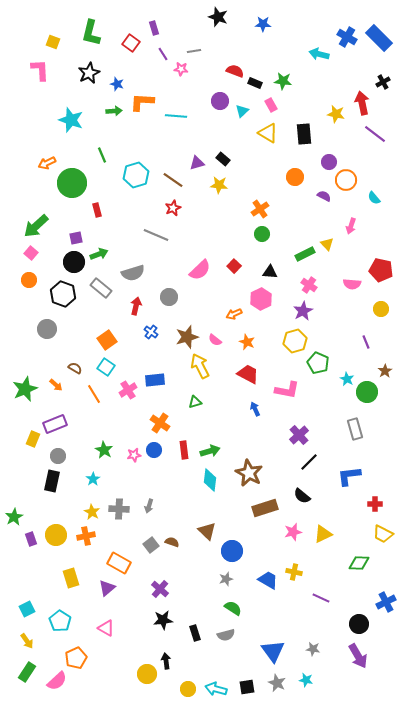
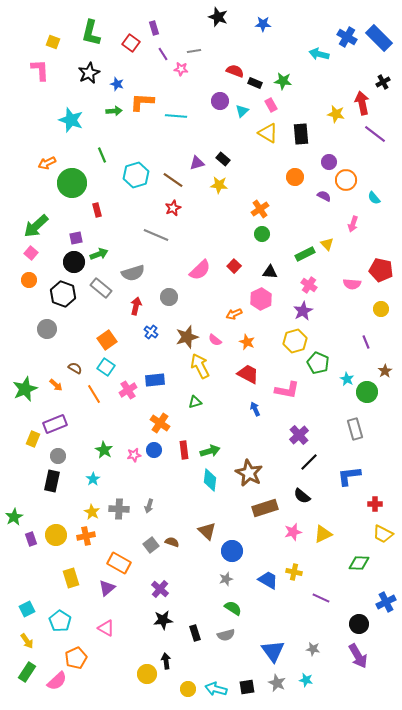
black rectangle at (304, 134): moved 3 px left
pink arrow at (351, 226): moved 2 px right, 2 px up
